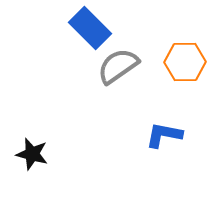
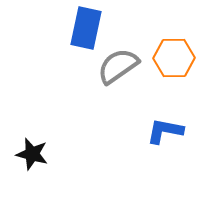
blue rectangle: moved 4 px left; rotated 57 degrees clockwise
orange hexagon: moved 11 px left, 4 px up
blue L-shape: moved 1 px right, 4 px up
